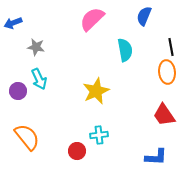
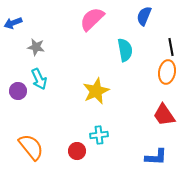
orange ellipse: rotated 15 degrees clockwise
orange semicircle: moved 4 px right, 10 px down
